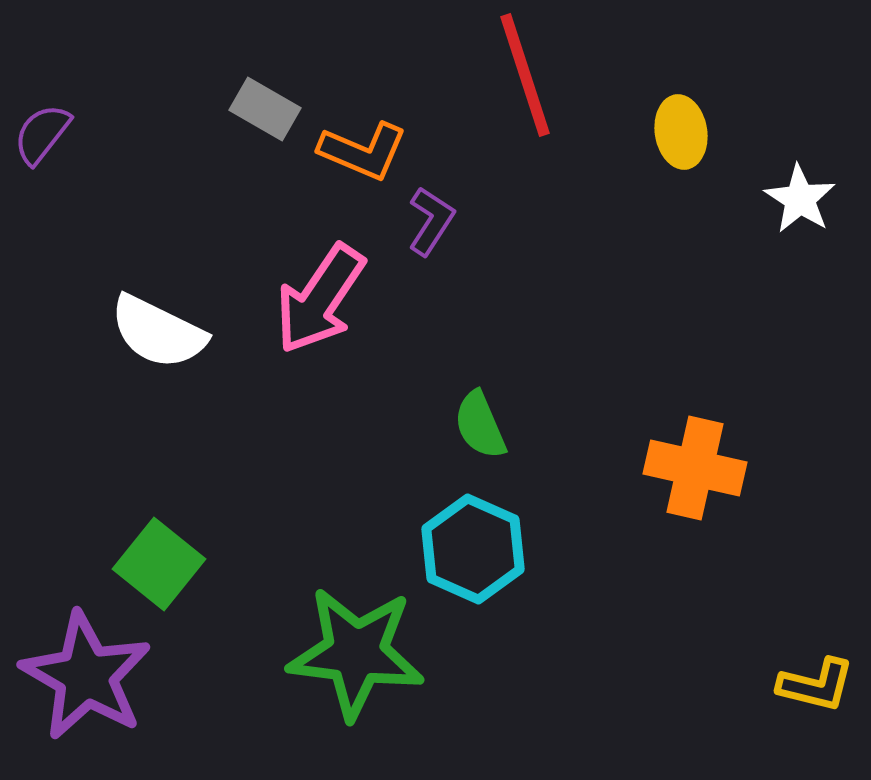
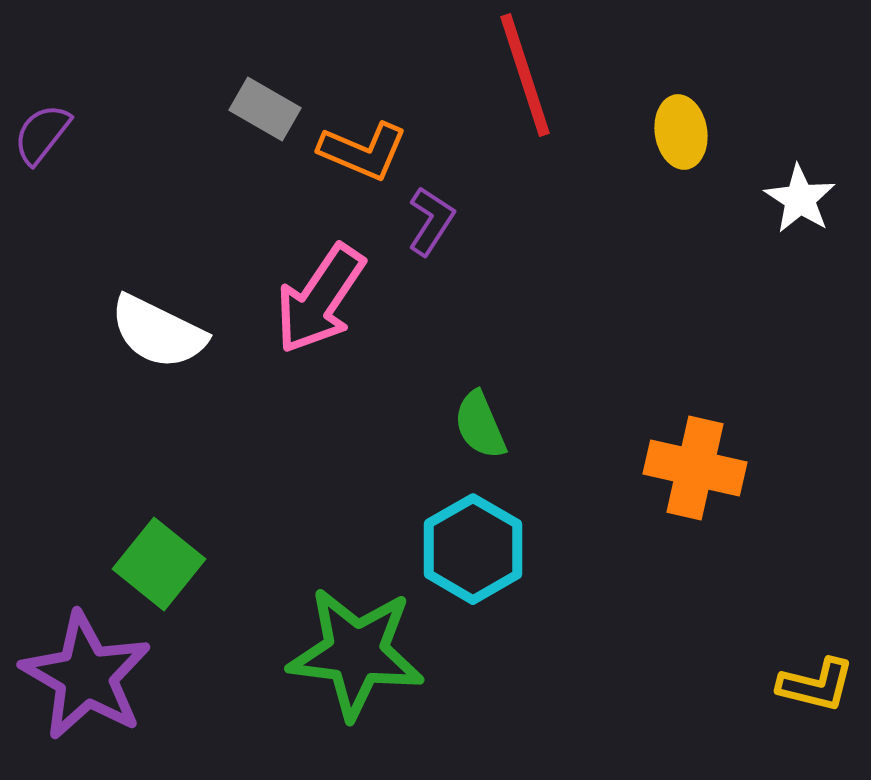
cyan hexagon: rotated 6 degrees clockwise
